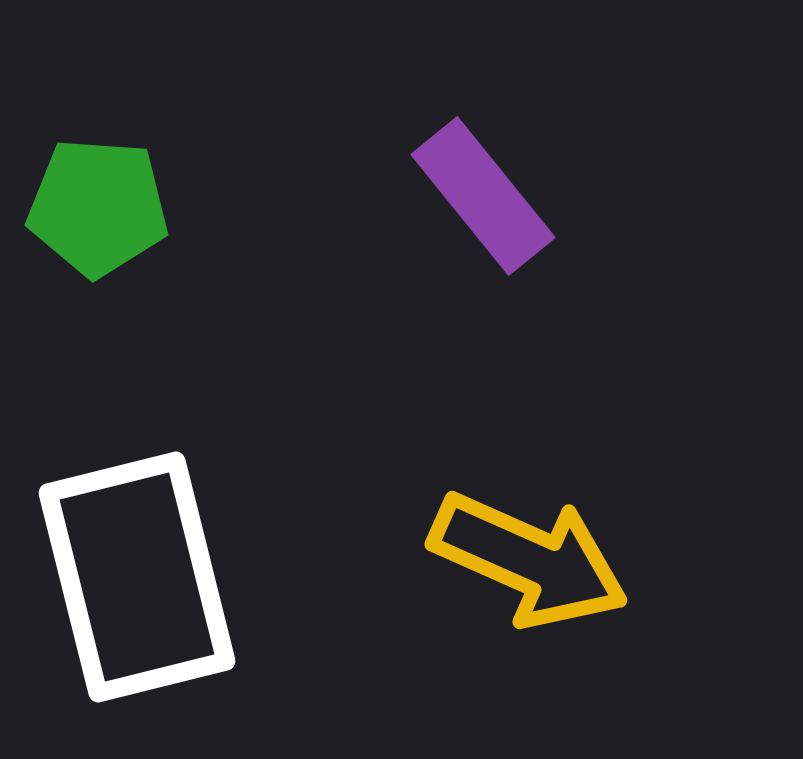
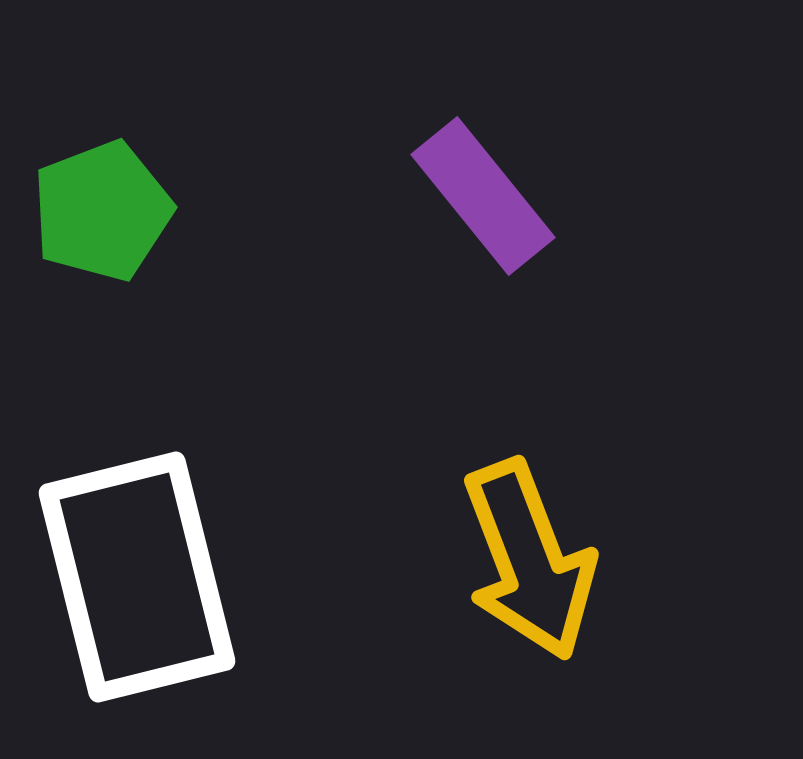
green pentagon: moved 4 px right, 4 px down; rotated 25 degrees counterclockwise
yellow arrow: rotated 45 degrees clockwise
